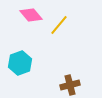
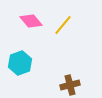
pink diamond: moved 6 px down
yellow line: moved 4 px right
